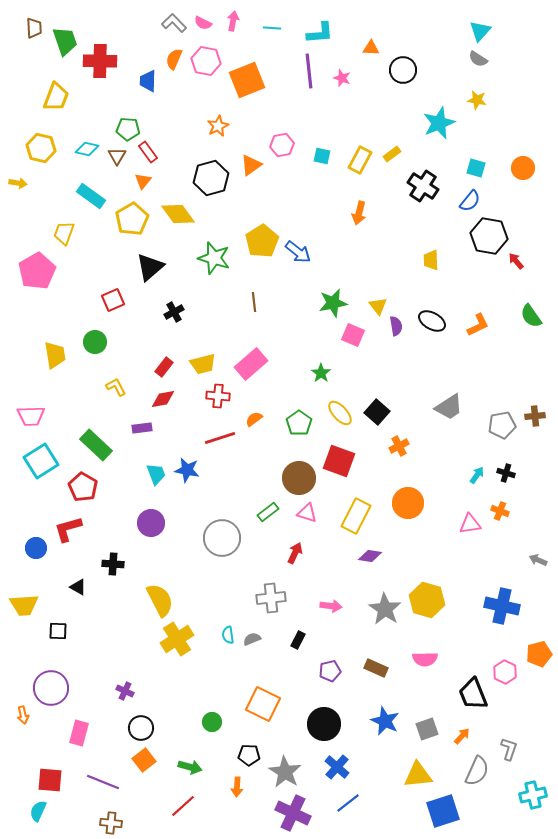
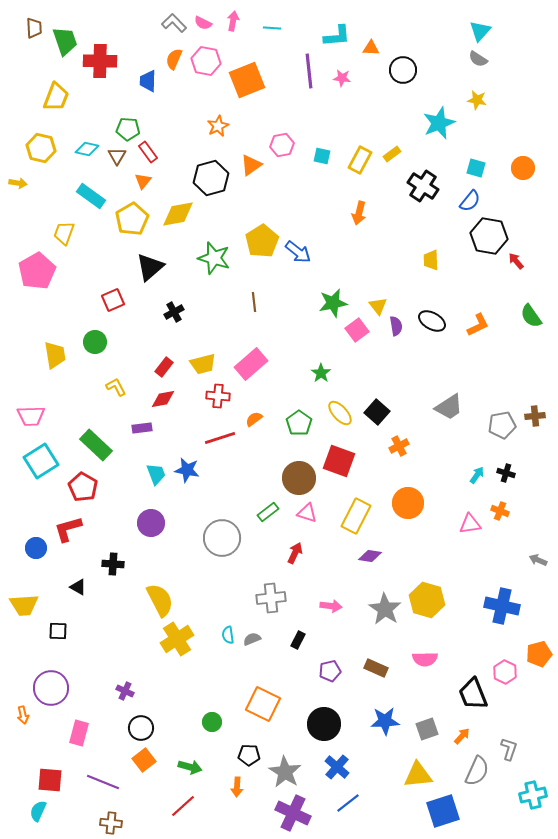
cyan L-shape at (320, 33): moved 17 px right, 3 px down
pink star at (342, 78): rotated 12 degrees counterclockwise
yellow diamond at (178, 214): rotated 64 degrees counterclockwise
pink square at (353, 335): moved 4 px right, 5 px up; rotated 30 degrees clockwise
blue star at (385, 721): rotated 28 degrees counterclockwise
